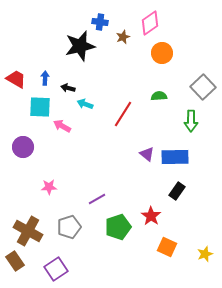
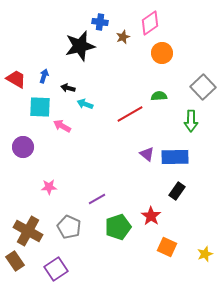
blue arrow: moved 1 px left, 2 px up; rotated 16 degrees clockwise
red line: moved 7 px right; rotated 28 degrees clockwise
gray pentagon: rotated 30 degrees counterclockwise
